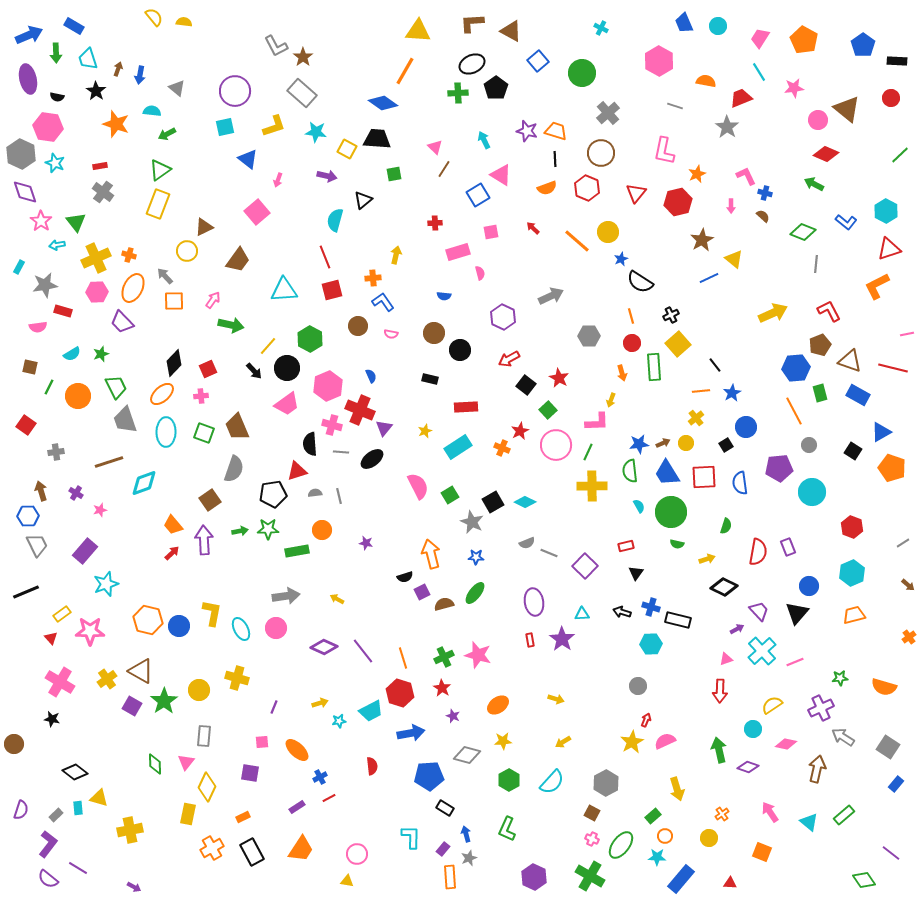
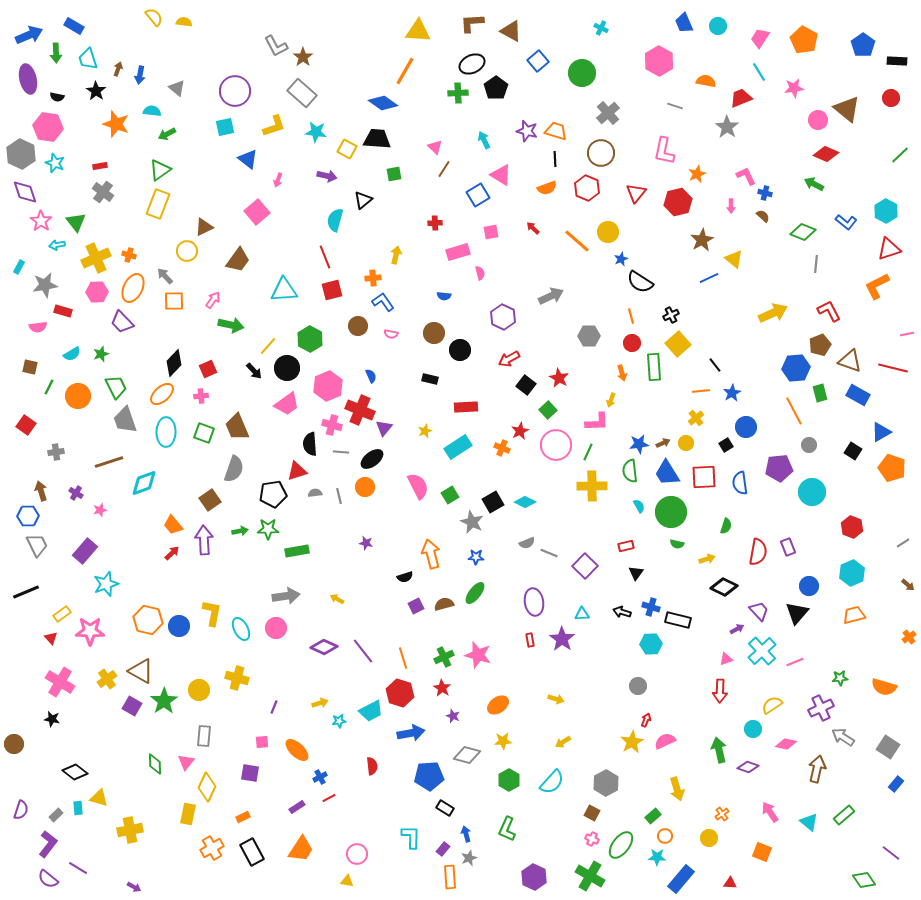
orange circle at (322, 530): moved 43 px right, 43 px up
purple square at (422, 592): moved 6 px left, 14 px down
